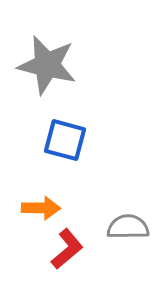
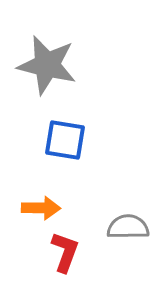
blue square: rotated 6 degrees counterclockwise
red L-shape: moved 2 px left, 3 px down; rotated 30 degrees counterclockwise
